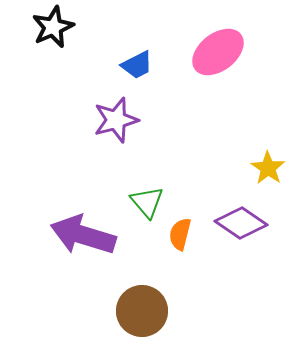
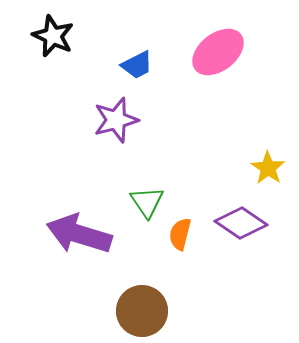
black star: moved 9 px down; rotated 24 degrees counterclockwise
green triangle: rotated 6 degrees clockwise
purple arrow: moved 4 px left, 1 px up
